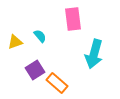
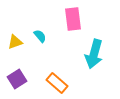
purple square: moved 18 px left, 9 px down
